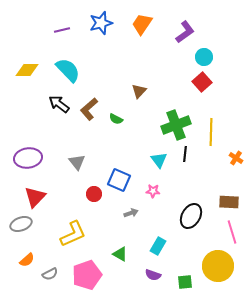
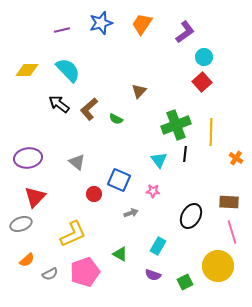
gray triangle: rotated 12 degrees counterclockwise
pink pentagon: moved 2 px left, 3 px up
green square: rotated 21 degrees counterclockwise
